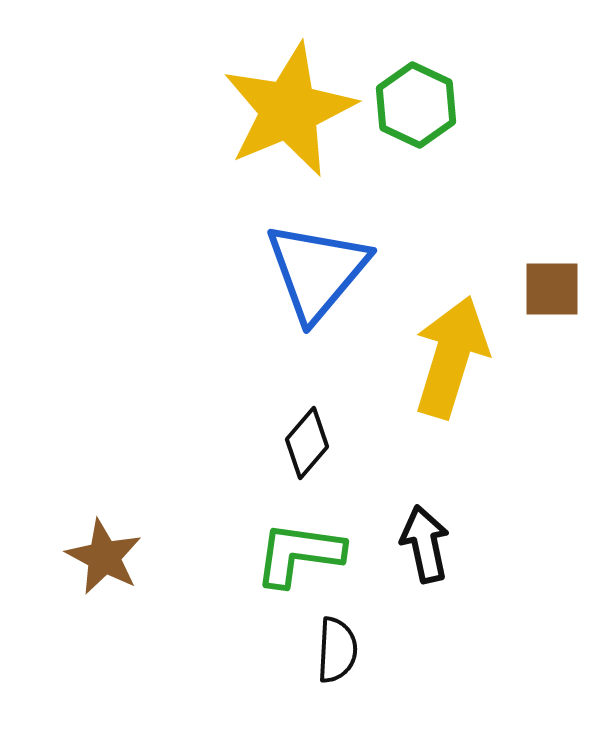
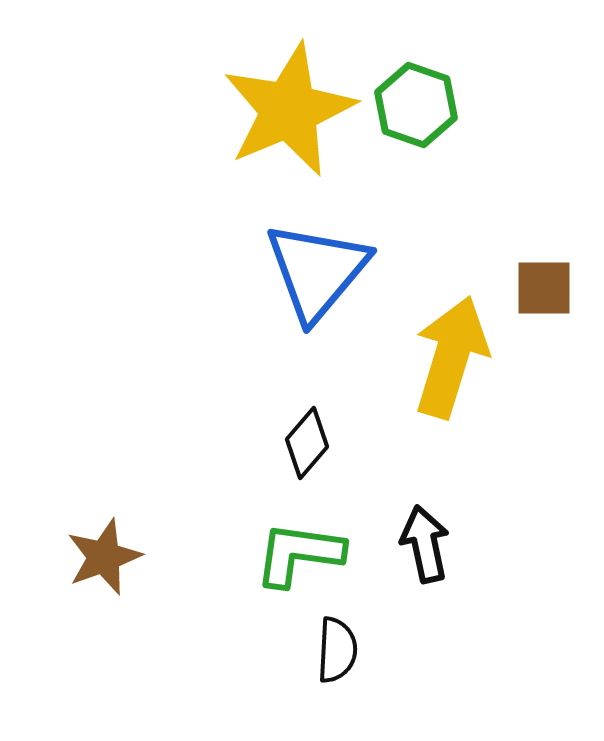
green hexagon: rotated 6 degrees counterclockwise
brown square: moved 8 px left, 1 px up
brown star: rotated 24 degrees clockwise
